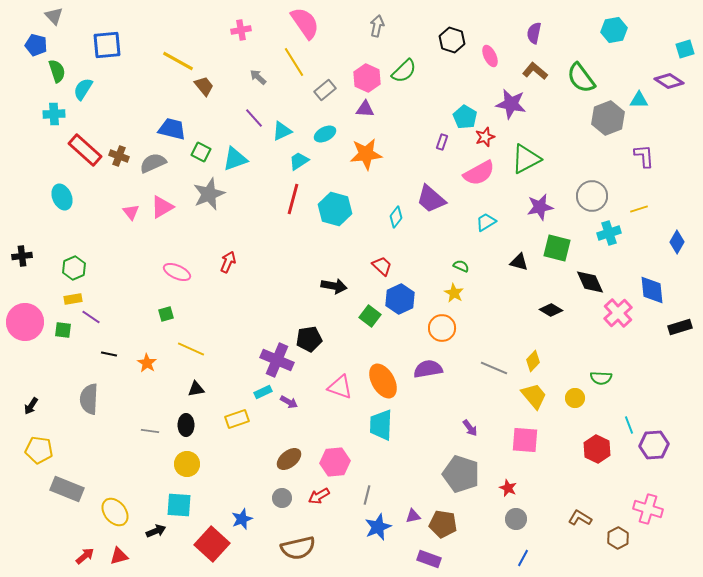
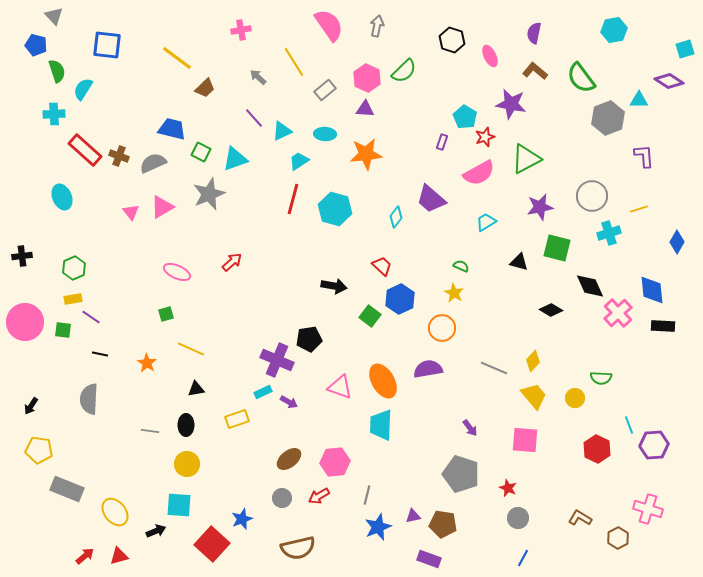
pink semicircle at (305, 23): moved 24 px right, 2 px down
blue square at (107, 45): rotated 12 degrees clockwise
yellow line at (178, 61): moved 1 px left, 3 px up; rotated 8 degrees clockwise
brown trapezoid at (204, 86): moved 1 px right, 2 px down; rotated 85 degrees clockwise
cyan ellipse at (325, 134): rotated 30 degrees clockwise
red arrow at (228, 262): moved 4 px right; rotated 25 degrees clockwise
black diamond at (590, 282): moved 4 px down
black rectangle at (680, 327): moved 17 px left, 1 px up; rotated 20 degrees clockwise
black line at (109, 354): moved 9 px left
gray circle at (516, 519): moved 2 px right, 1 px up
